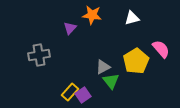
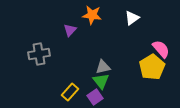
white triangle: rotated 21 degrees counterclockwise
purple triangle: moved 2 px down
gray cross: moved 1 px up
yellow pentagon: moved 16 px right, 6 px down
gray triangle: rotated 14 degrees clockwise
green triangle: moved 10 px left
purple square: moved 12 px right, 2 px down
